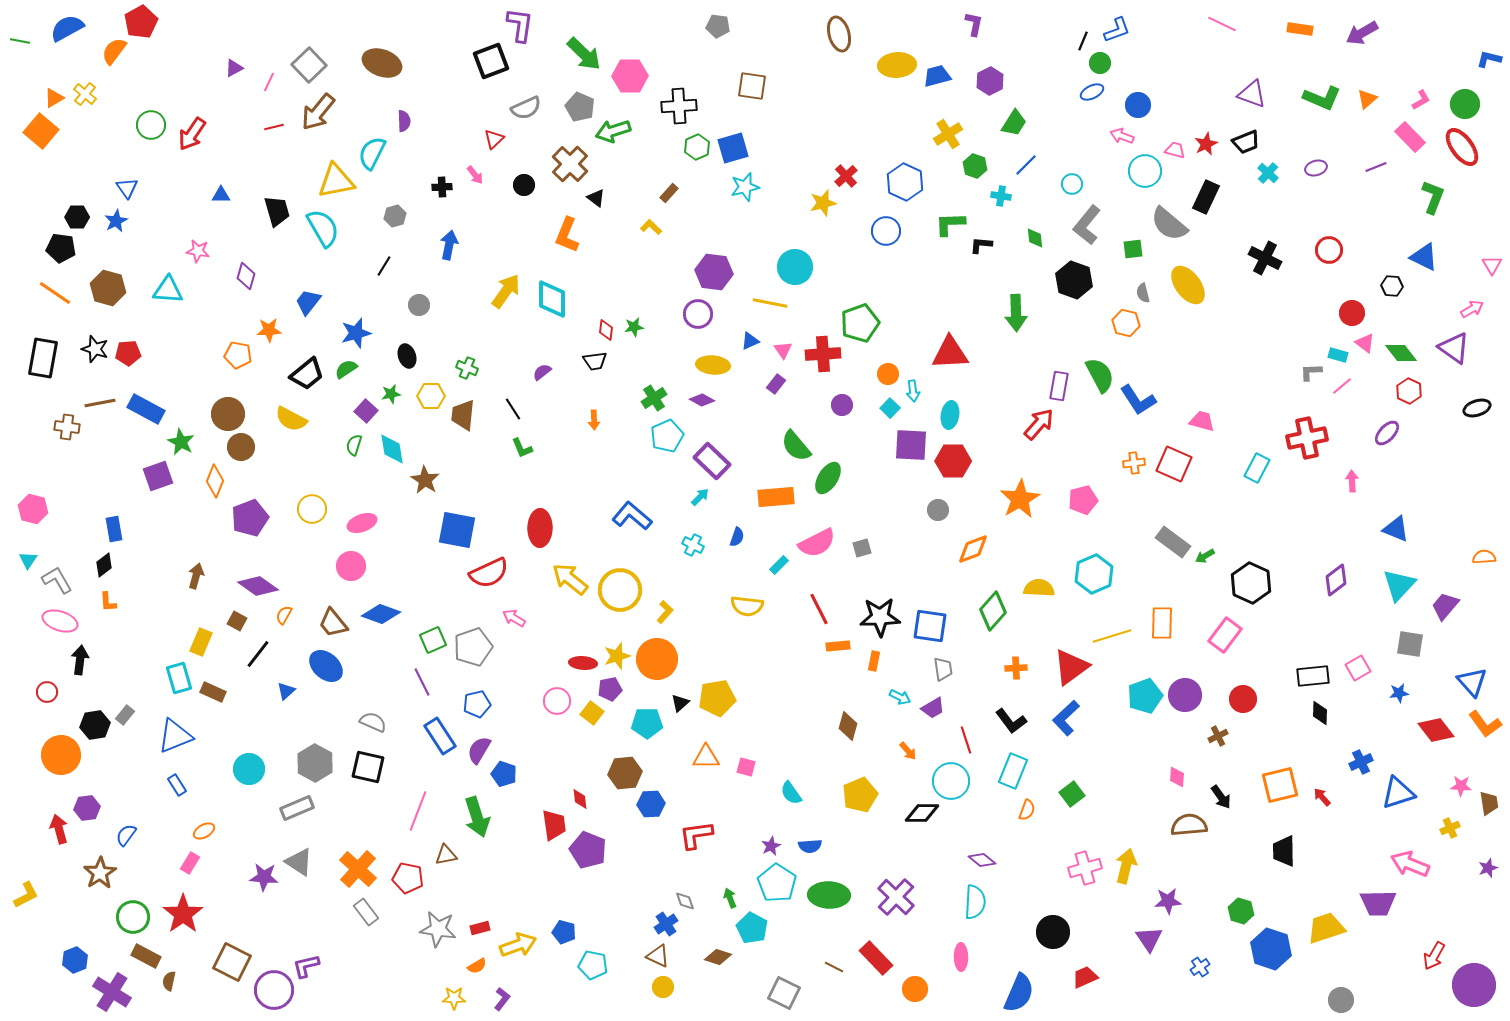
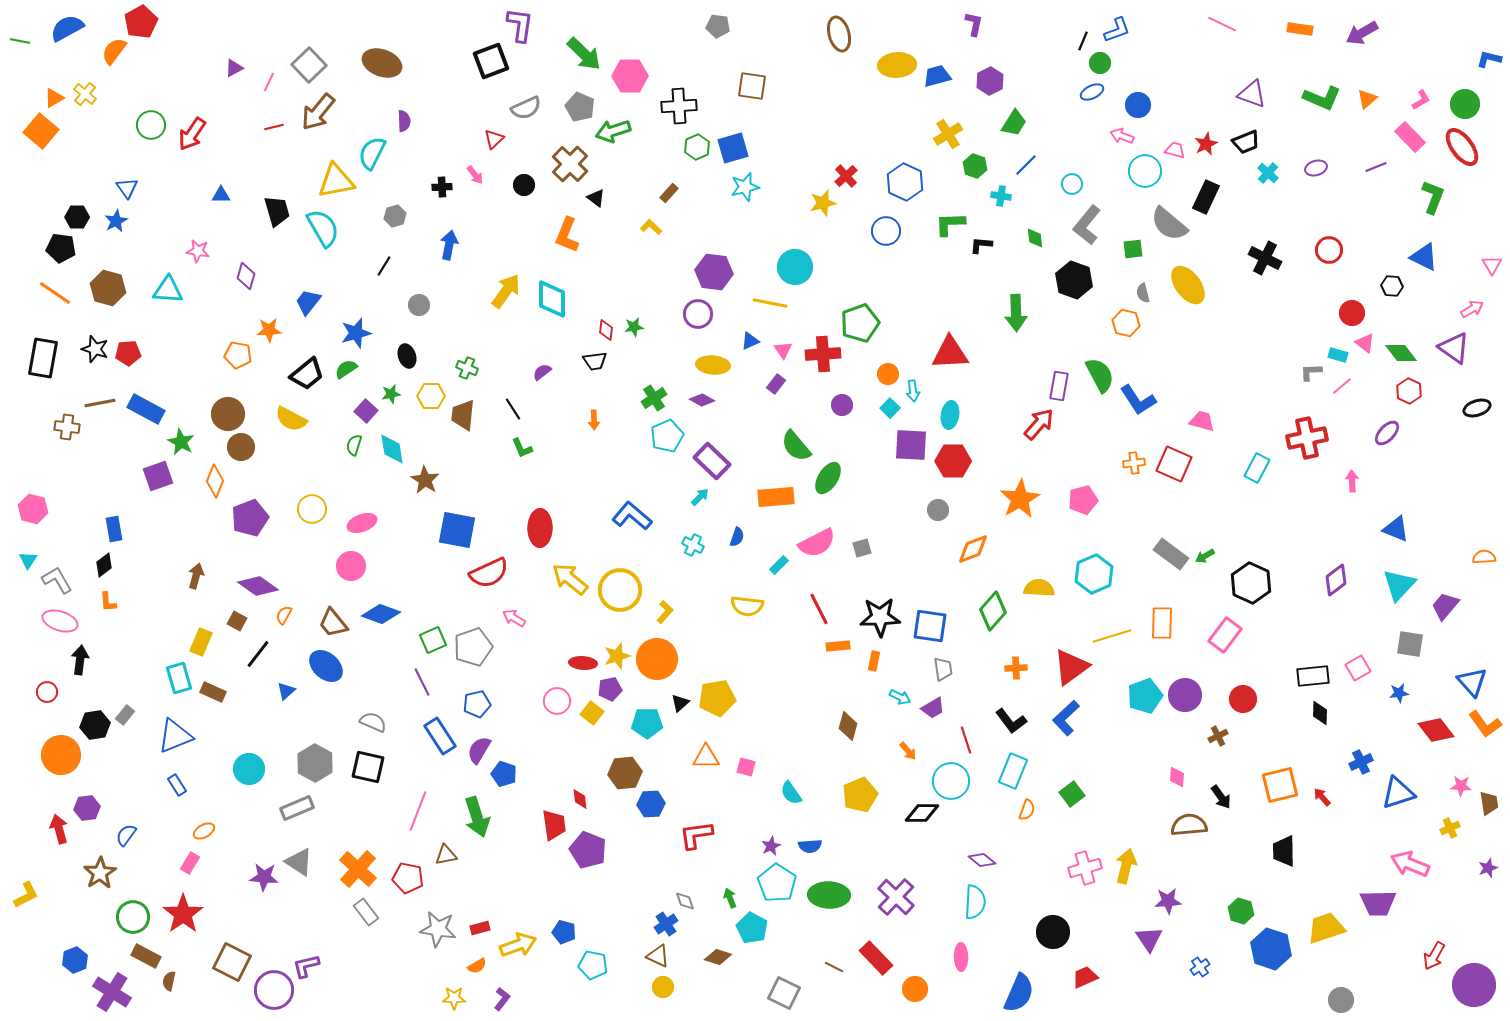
gray rectangle at (1173, 542): moved 2 px left, 12 px down
